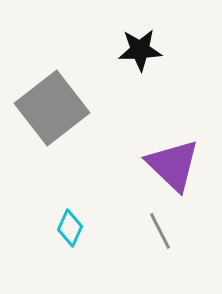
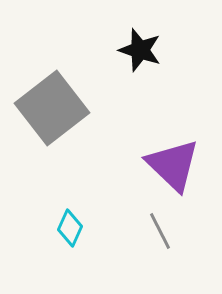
black star: rotated 21 degrees clockwise
